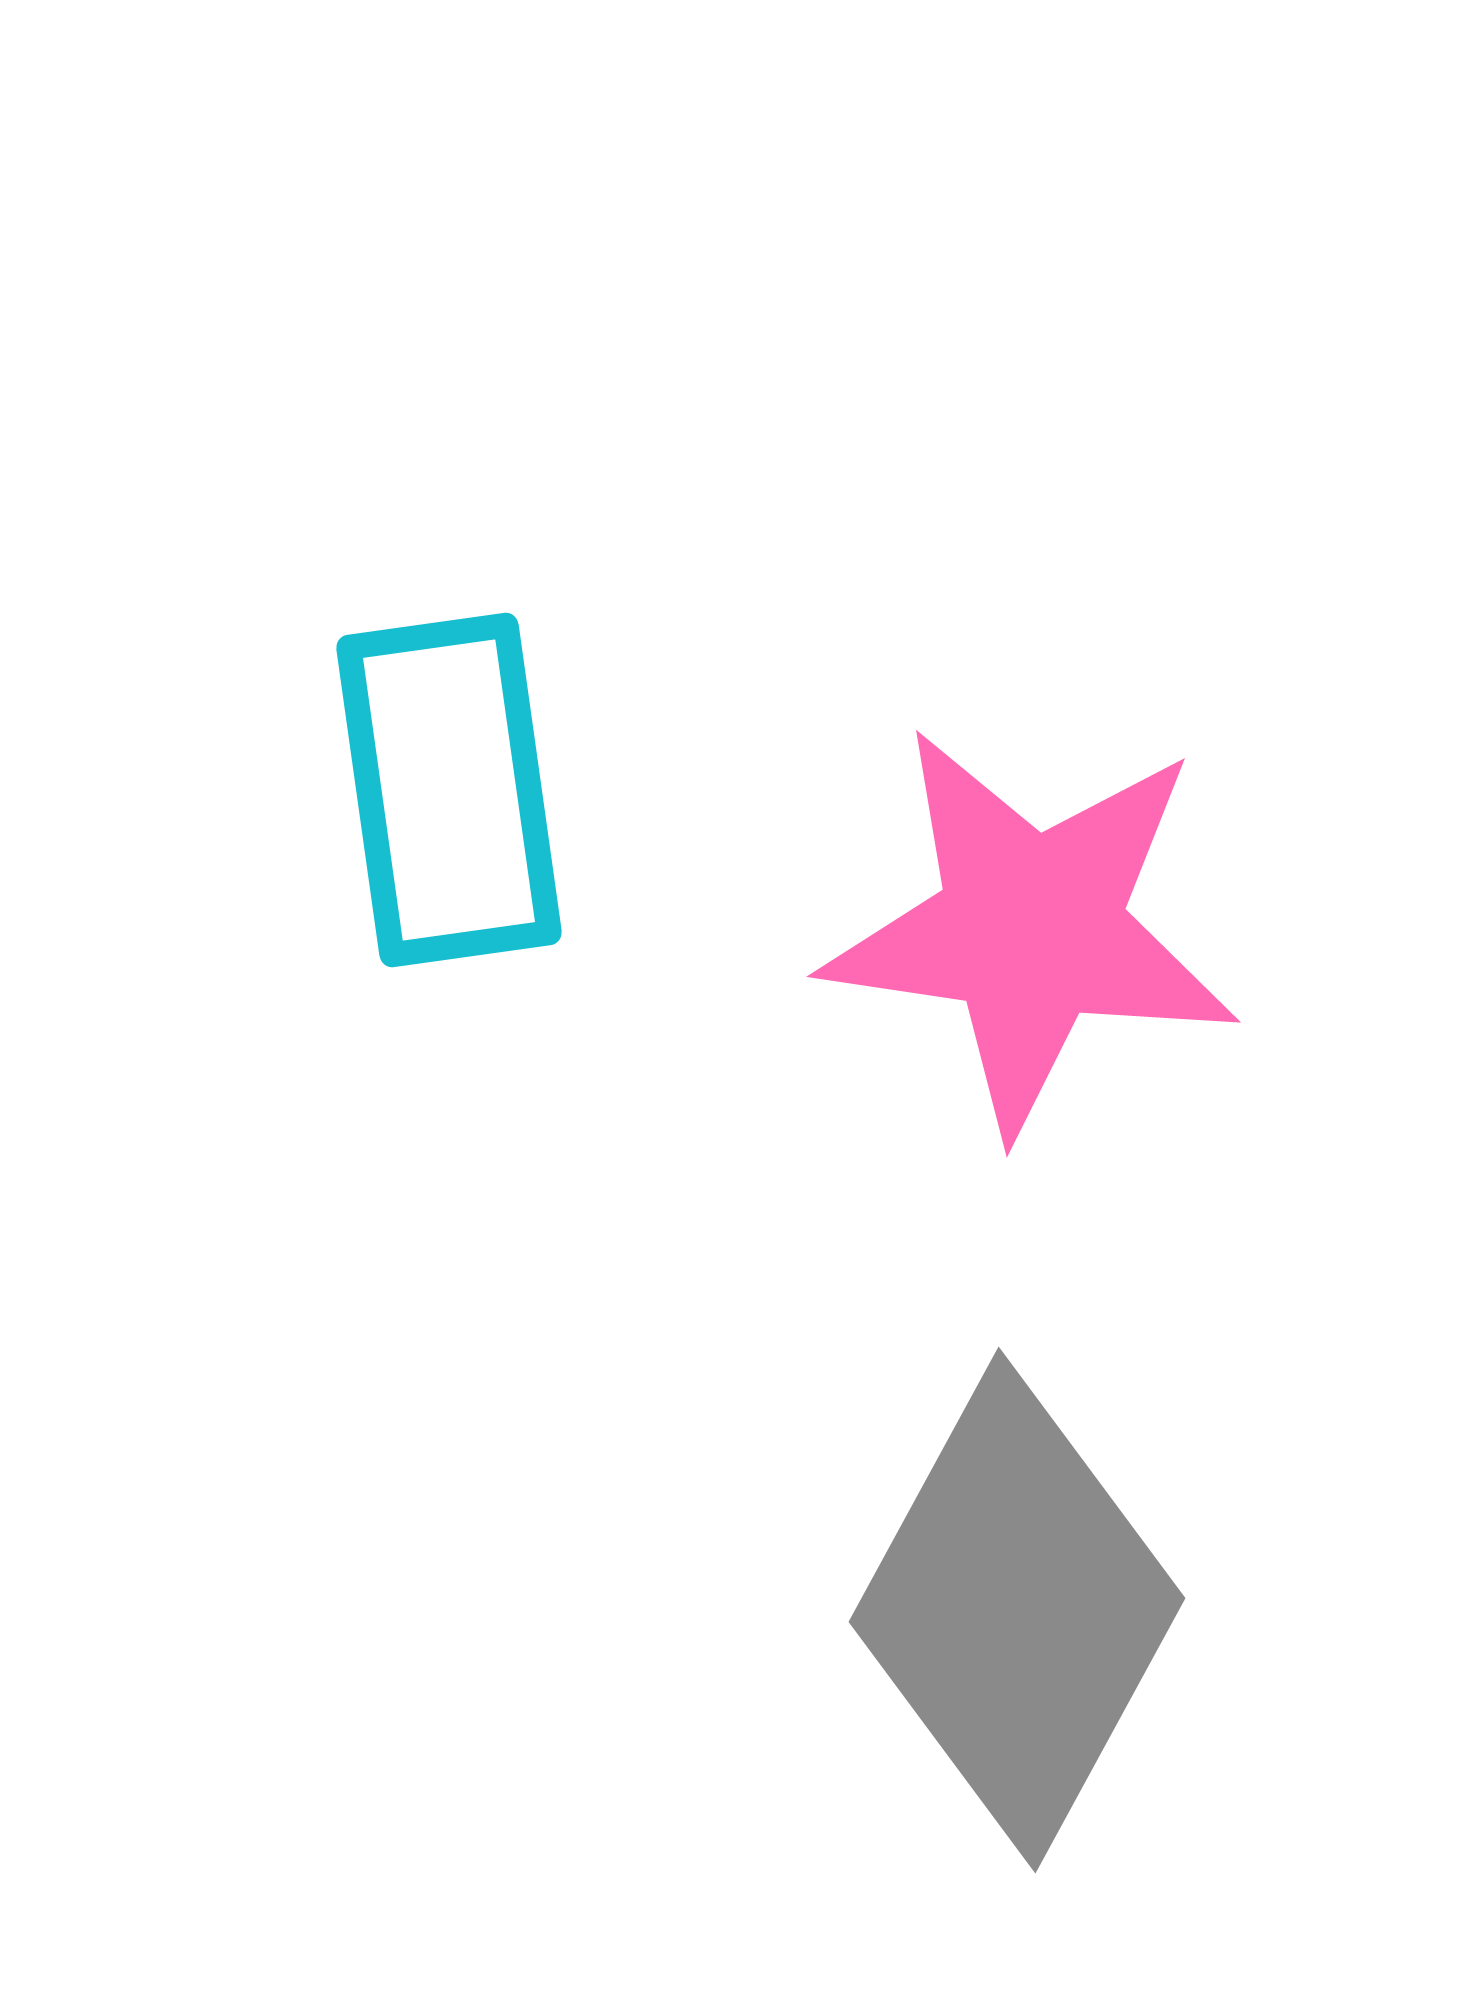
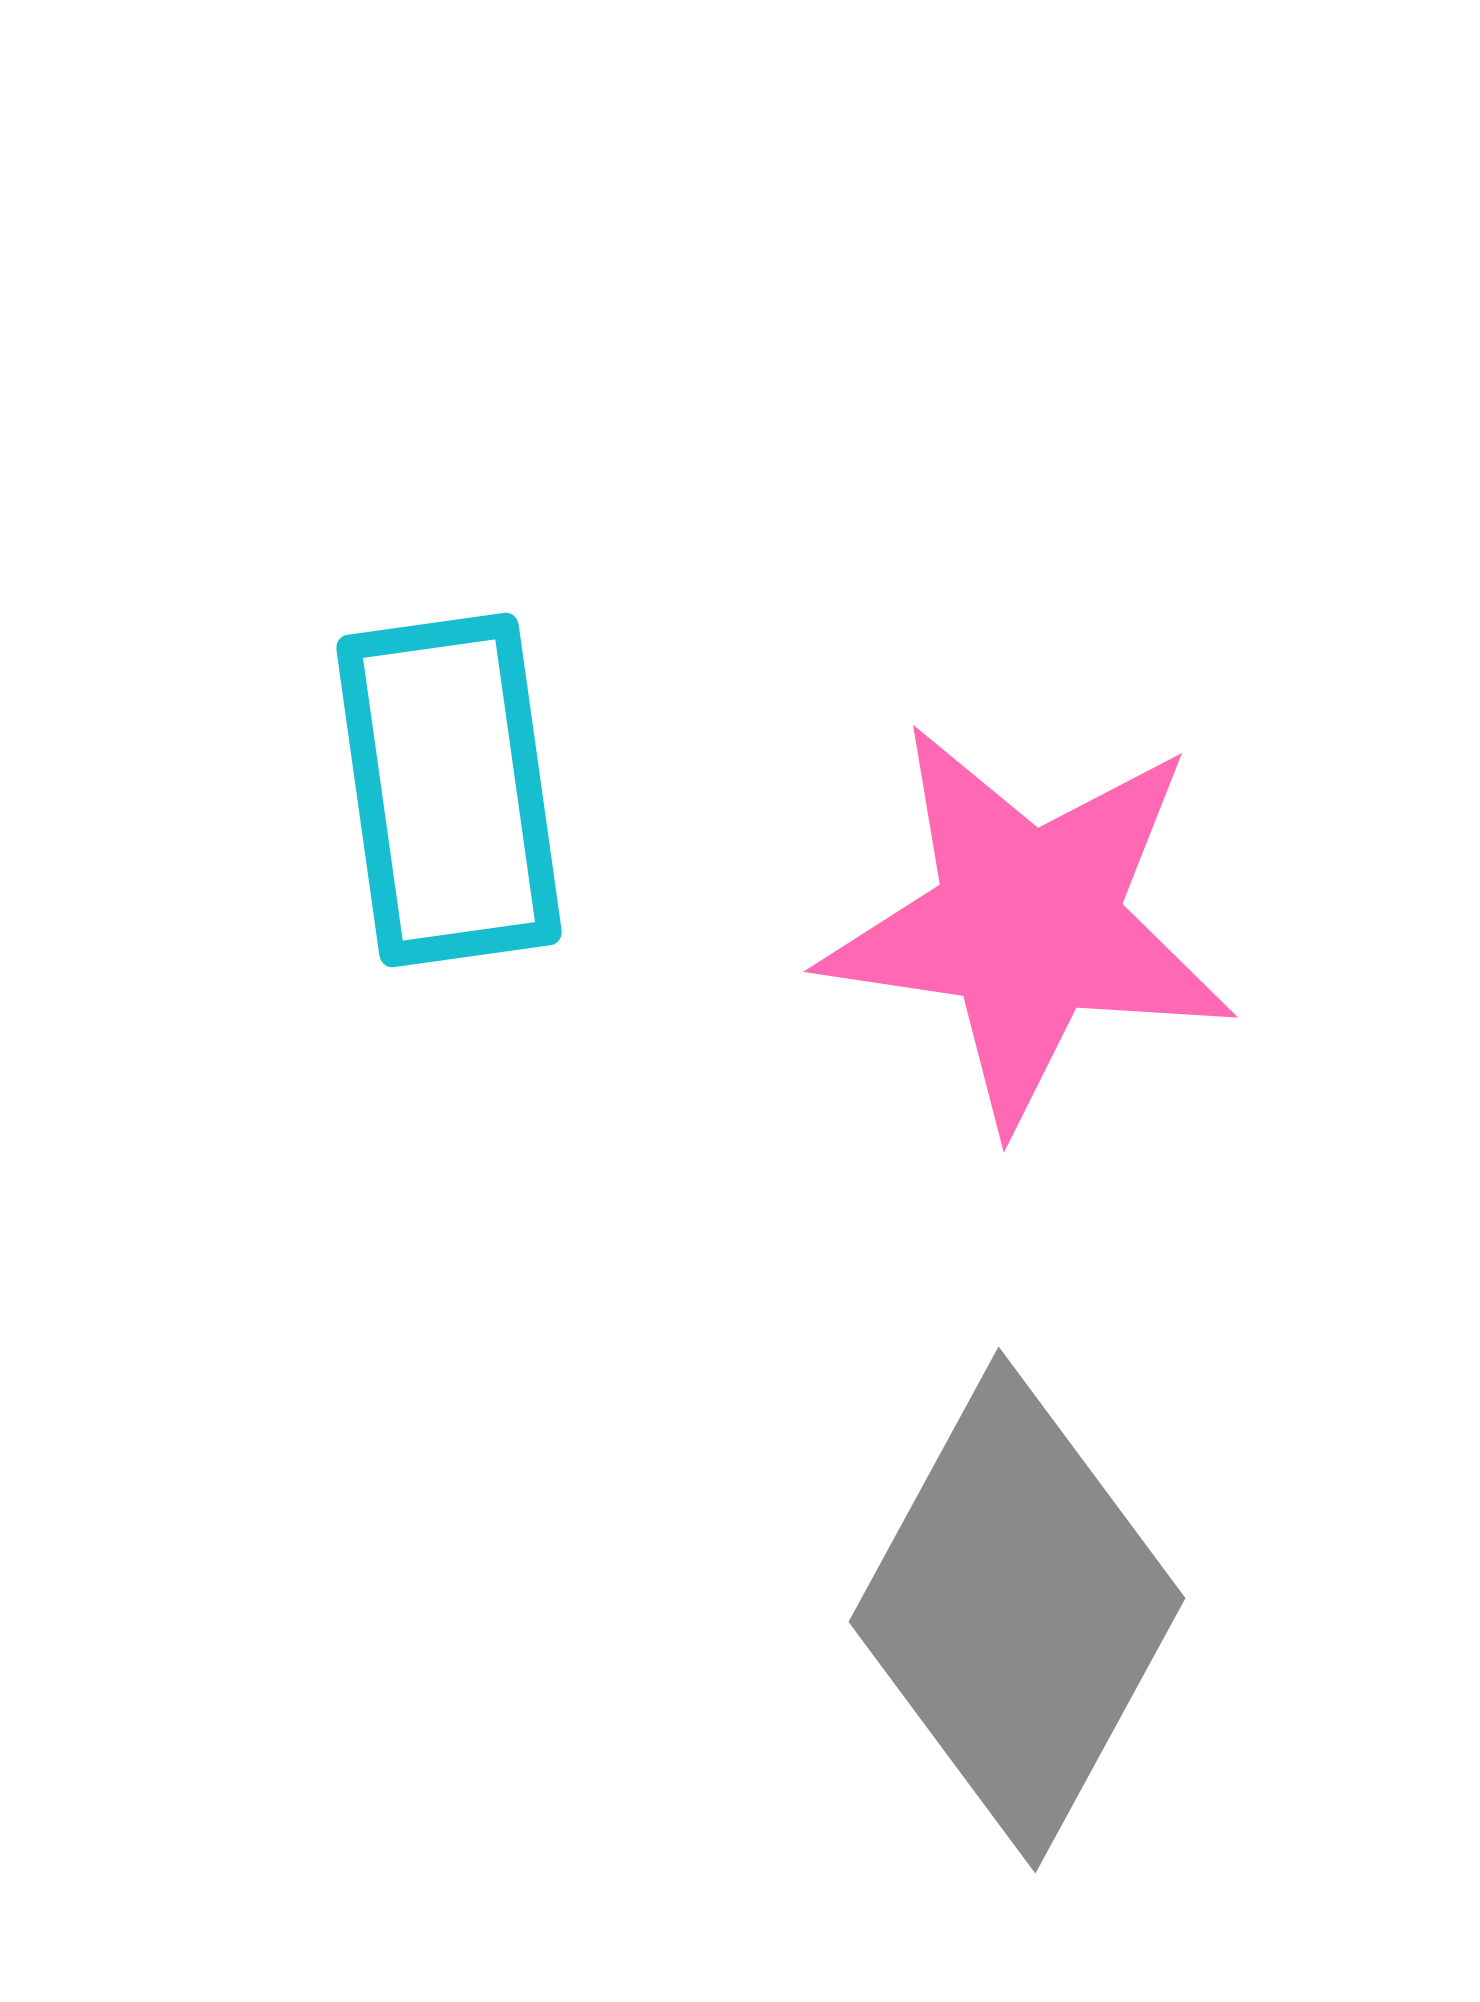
pink star: moved 3 px left, 5 px up
